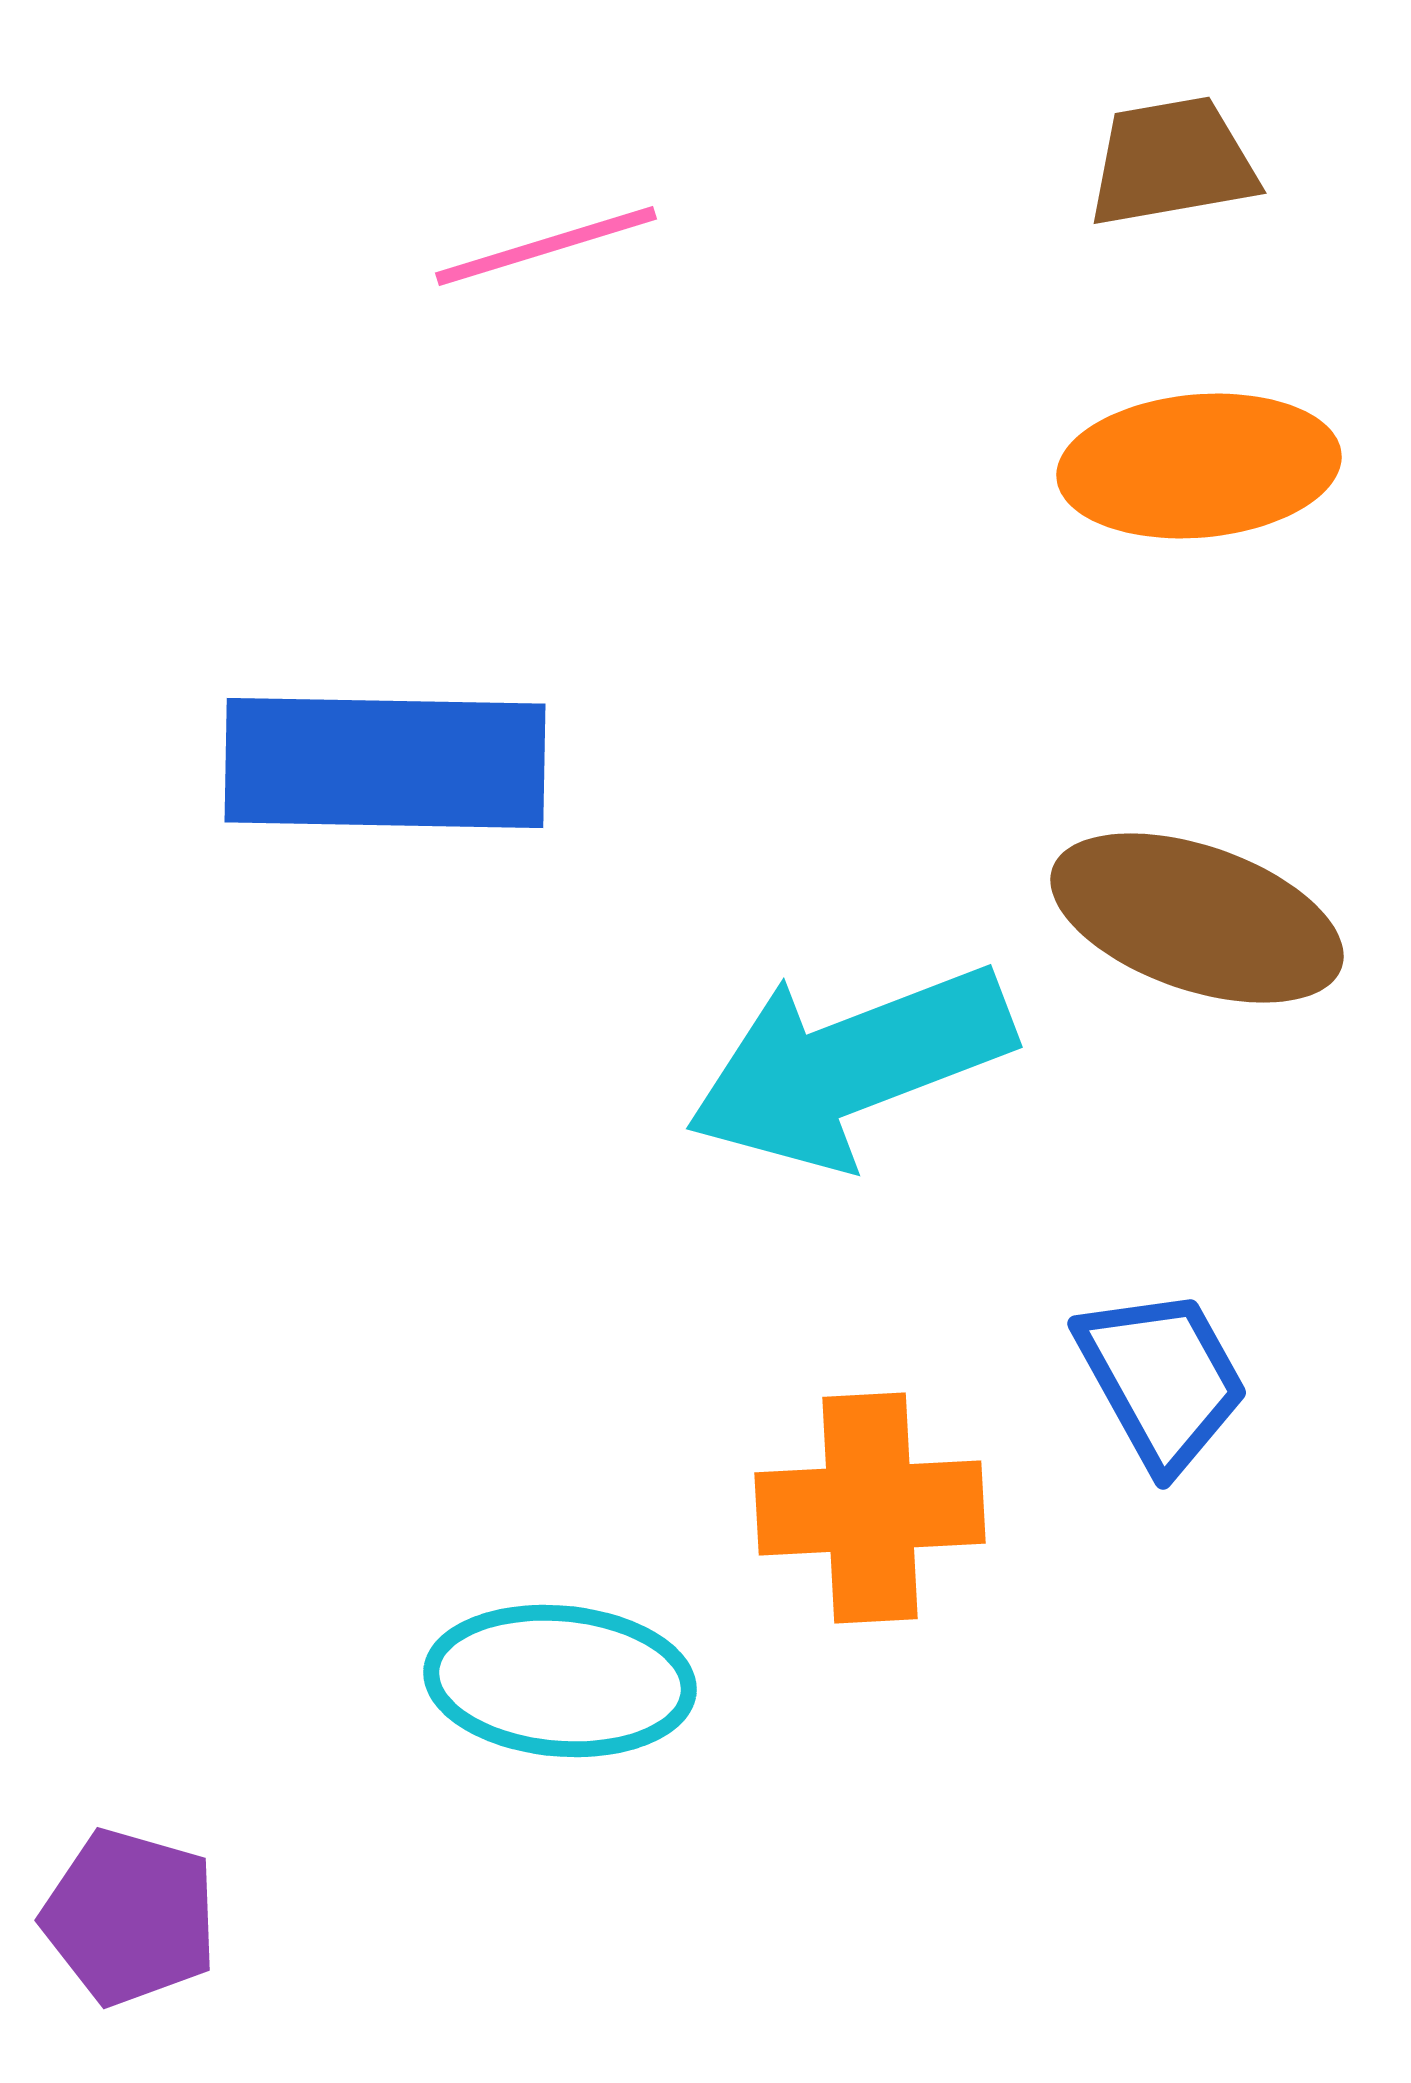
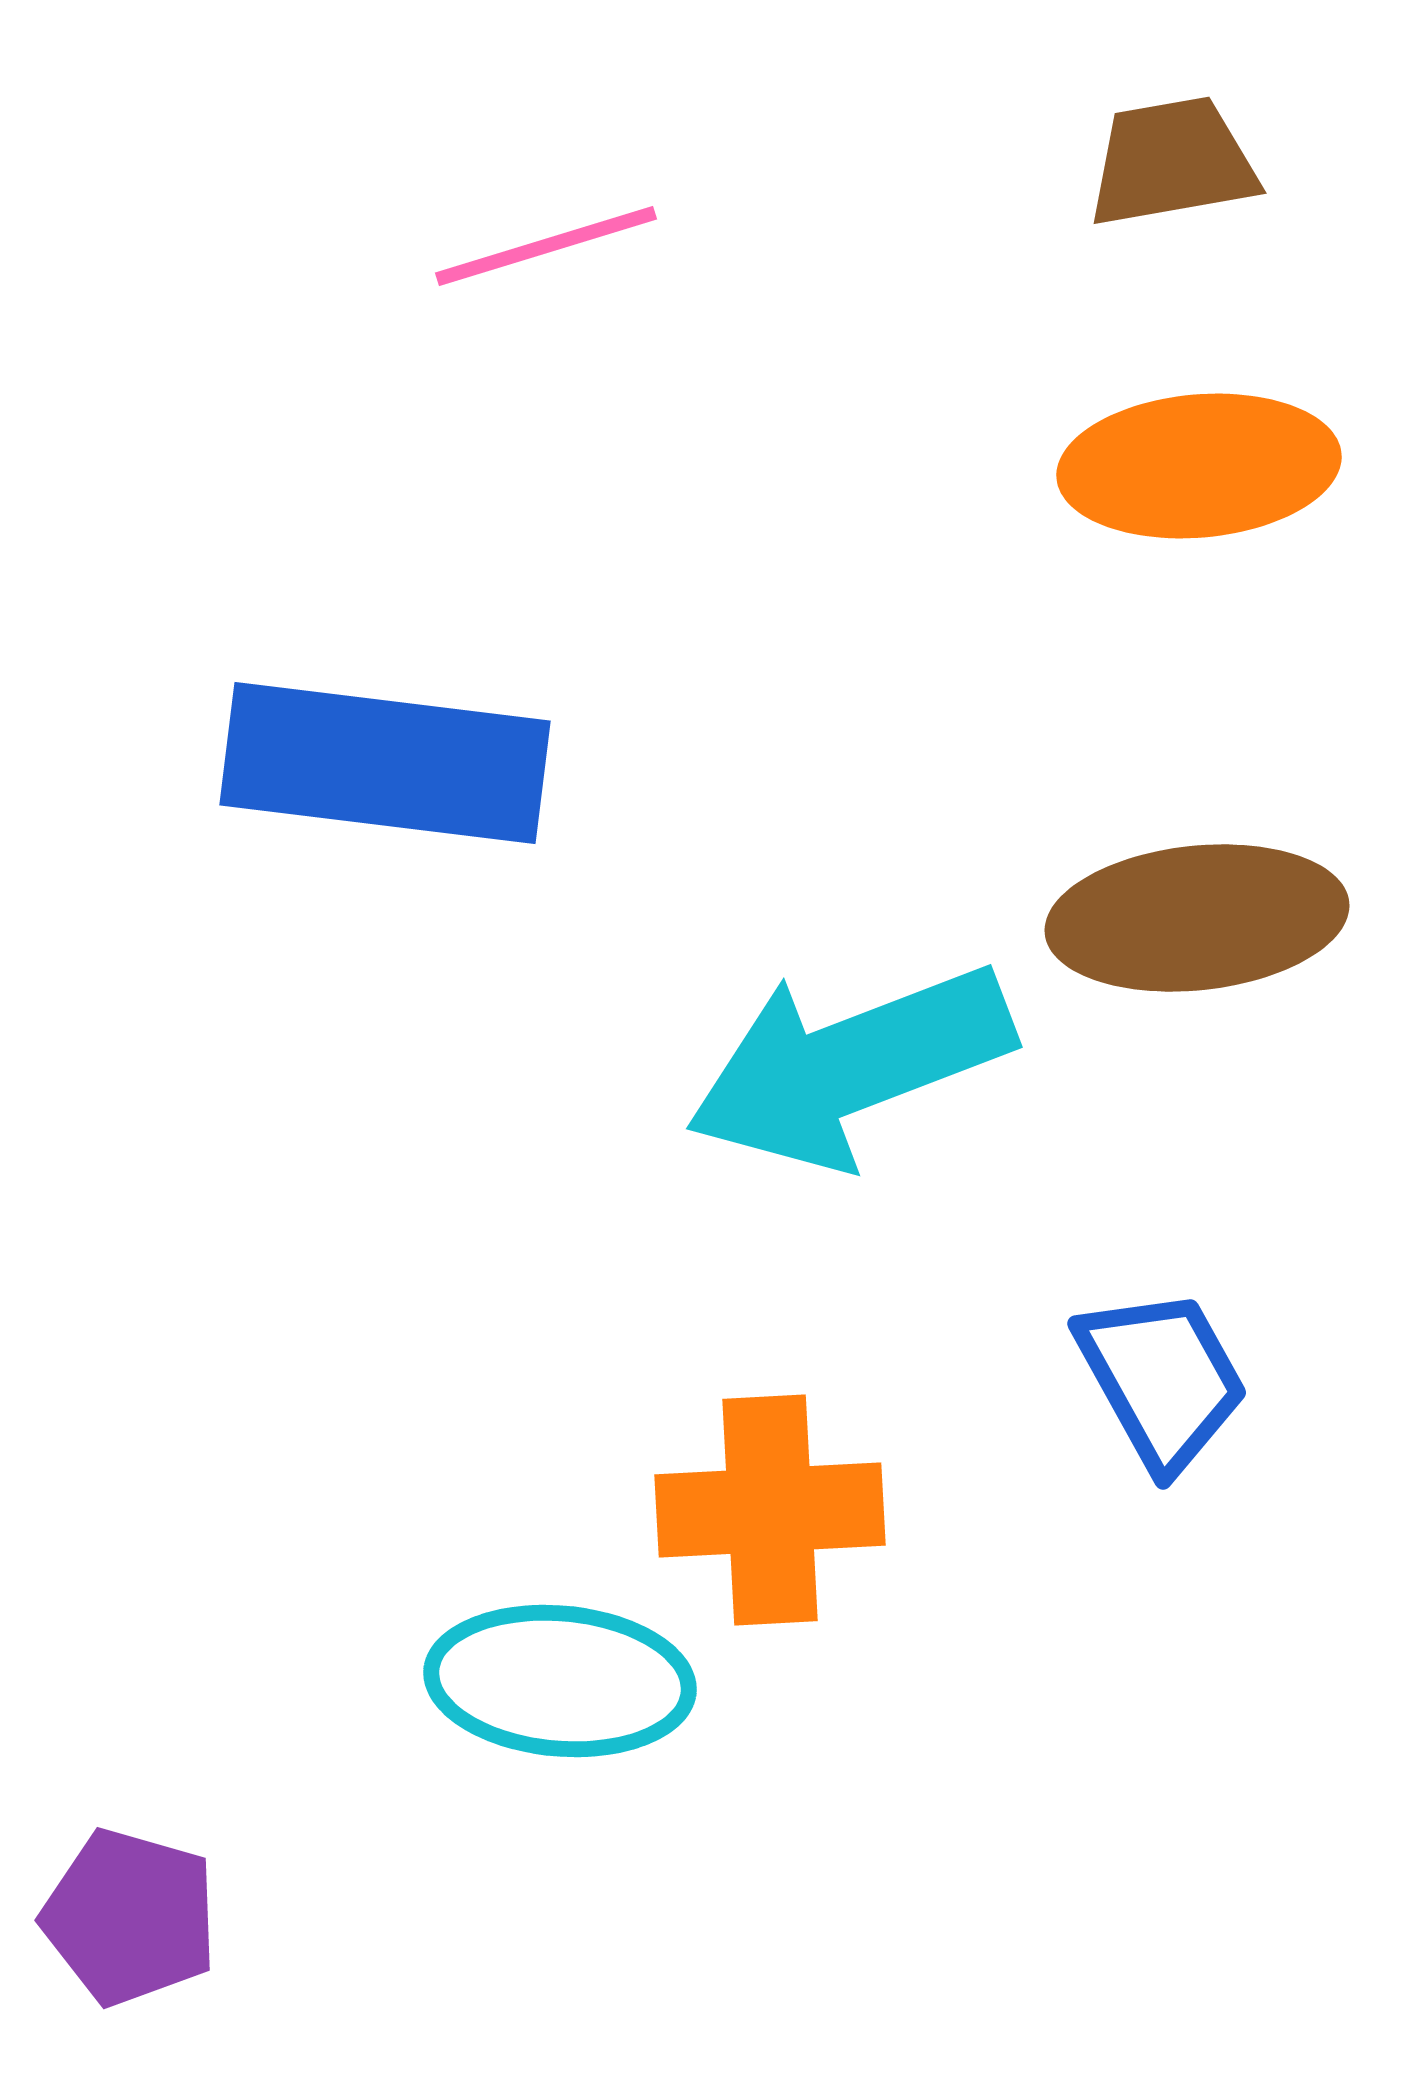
blue rectangle: rotated 6 degrees clockwise
brown ellipse: rotated 25 degrees counterclockwise
orange cross: moved 100 px left, 2 px down
